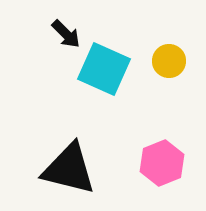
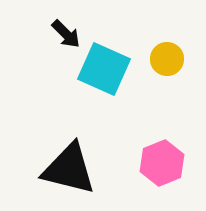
yellow circle: moved 2 px left, 2 px up
